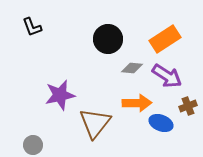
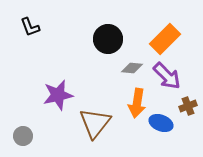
black L-shape: moved 2 px left
orange rectangle: rotated 12 degrees counterclockwise
purple arrow: rotated 12 degrees clockwise
purple star: moved 2 px left
orange arrow: rotated 100 degrees clockwise
gray circle: moved 10 px left, 9 px up
